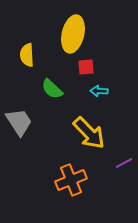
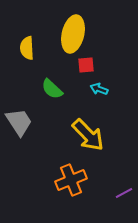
yellow semicircle: moved 7 px up
red square: moved 2 px up
cyan arrow: moved 2 px up; rotated 18 degrees clockwise
yellow arrow: moved 1 px left, 2 px down
purple line: moved 30 px down
